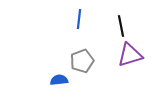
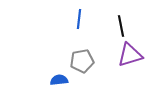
gray pentagon: rotated 10 degrees clockwise
